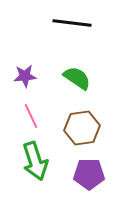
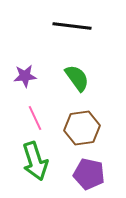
black line: moved 3 px down
green semicircle: rotated 20 degrees clockwise
pink line: moved 4 px right, 2 px down
purple pentagon: rotated 12 degrees clockwise
